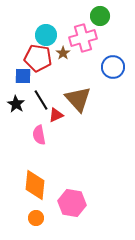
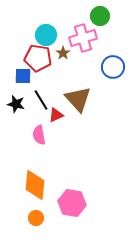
black star: rotated 18 degrees counterclockwise
